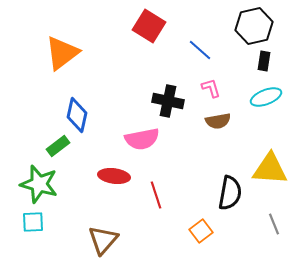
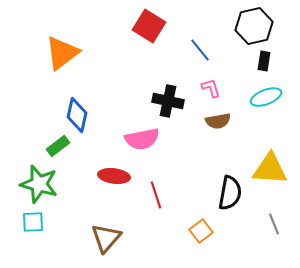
blue line: rotated 10 degrees clockwise
brown triangle: moved 3 px right, 2 px up
